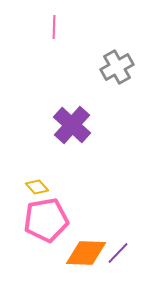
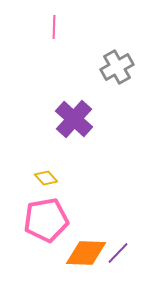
purple cross: moved 2 px right, 6 px up
yellow diamond: moved 9 px right, 9 px up
